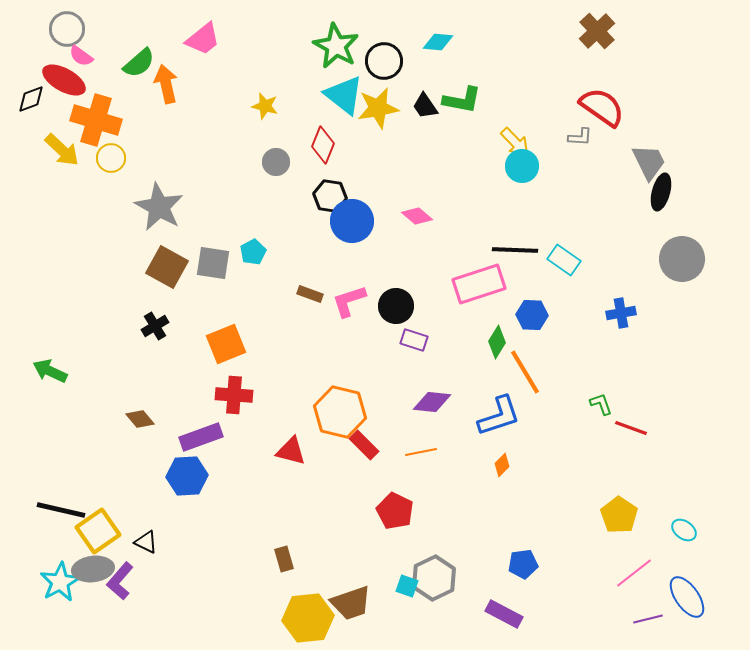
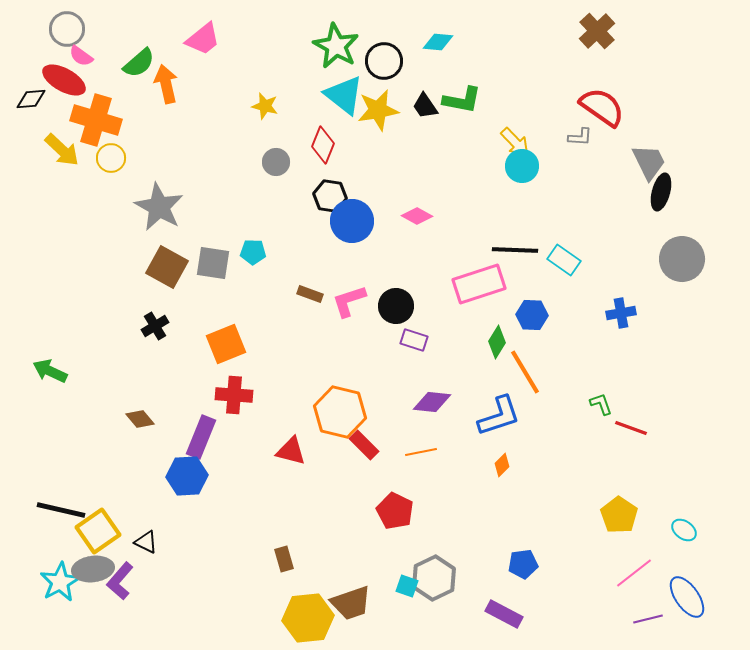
black diamond at (31, 99): rotated 16 degrees clockwise
yellow star at (378, 108): moved 2 px down
pink diamond at (417, 216): rotated 12 degrees counterclockwise
cyan pentagon at (253, 252): rotated 30 degrees clockwise
purple rectangle at (201, 437): rotated 48 degrees counterclockwise
